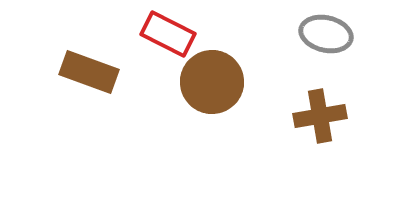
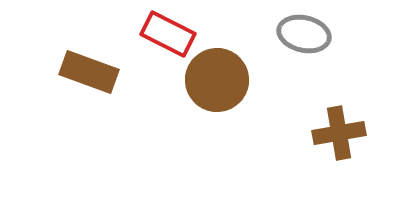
gray ellipse: moved 22 px left
brown circle: moved 5 px right, 2 px up
brown cross: moved 19 px right, 17 px down
